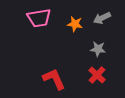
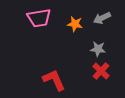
red cross: moved 4 px right, 4 px up
red L-shape: moved 1 px down
